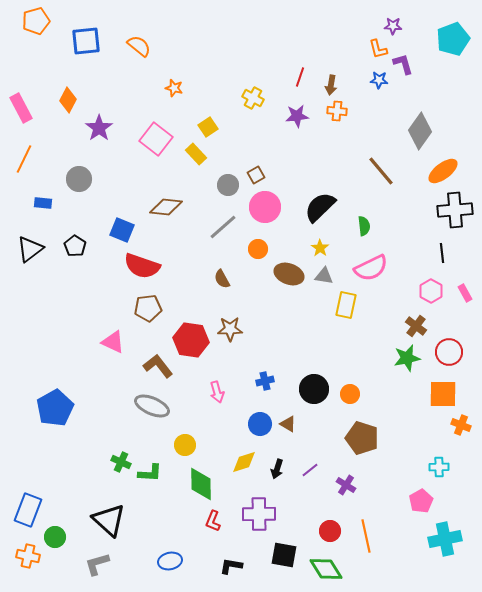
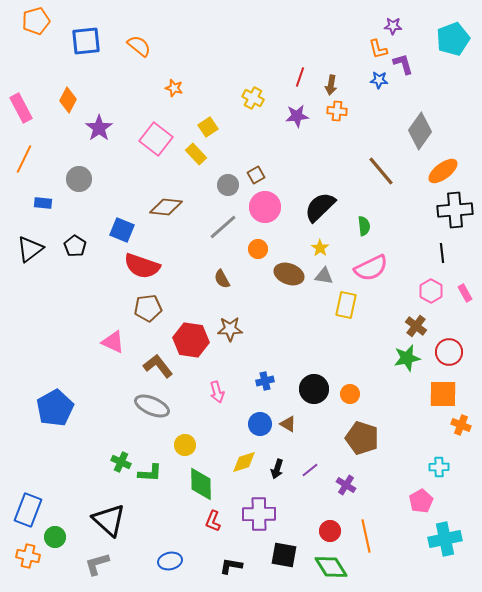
green diamond at (326, 569): moved 5 px right, 2 px up
